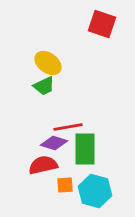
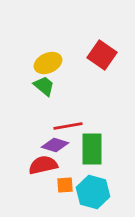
red square: moved 31 px down; rotated 16 degrees clockwise
yellow ellipse: rotated 60 degrees counterclockwise
green trapezoid: rotated 115 degrees counterclockwise
red line: moved 1 px up
purple diamond: moved 1 px right, 2 px down
green rectangle: moved 7 px right
cyan hexagon: moved 2 px left, 1 px down
